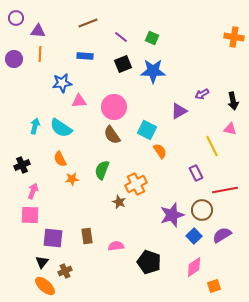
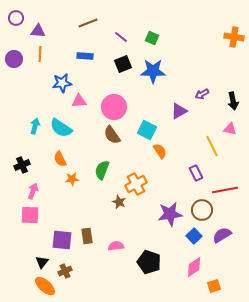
purple star at (172, 215): moved 2 px left, 1 px up; rotated 10 degrees clockwise
purple square at (53, 238): moved 9 px right, 2 px down
